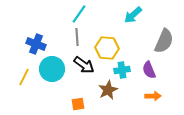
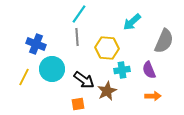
cyan arrow: moved 1 px left, 7 px down
black arrow: moved 15 px down
brown star: moved 1 px left, 1 px down
